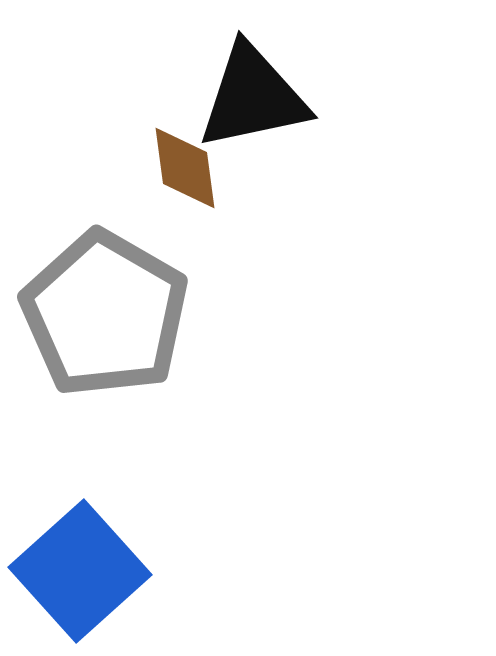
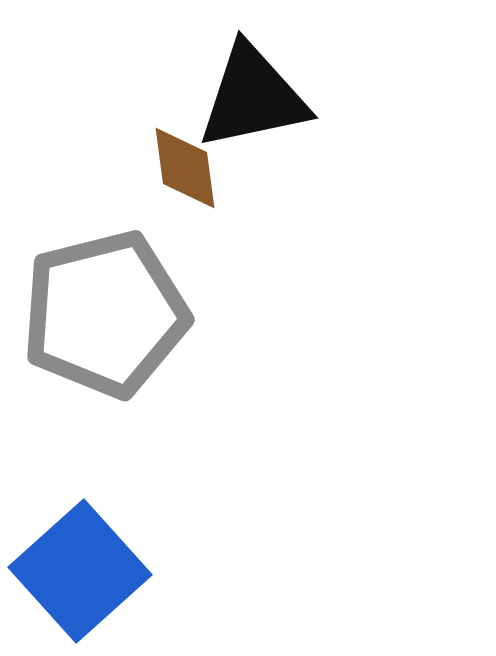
gray pentagon: rotated 28 degrees clockwise
